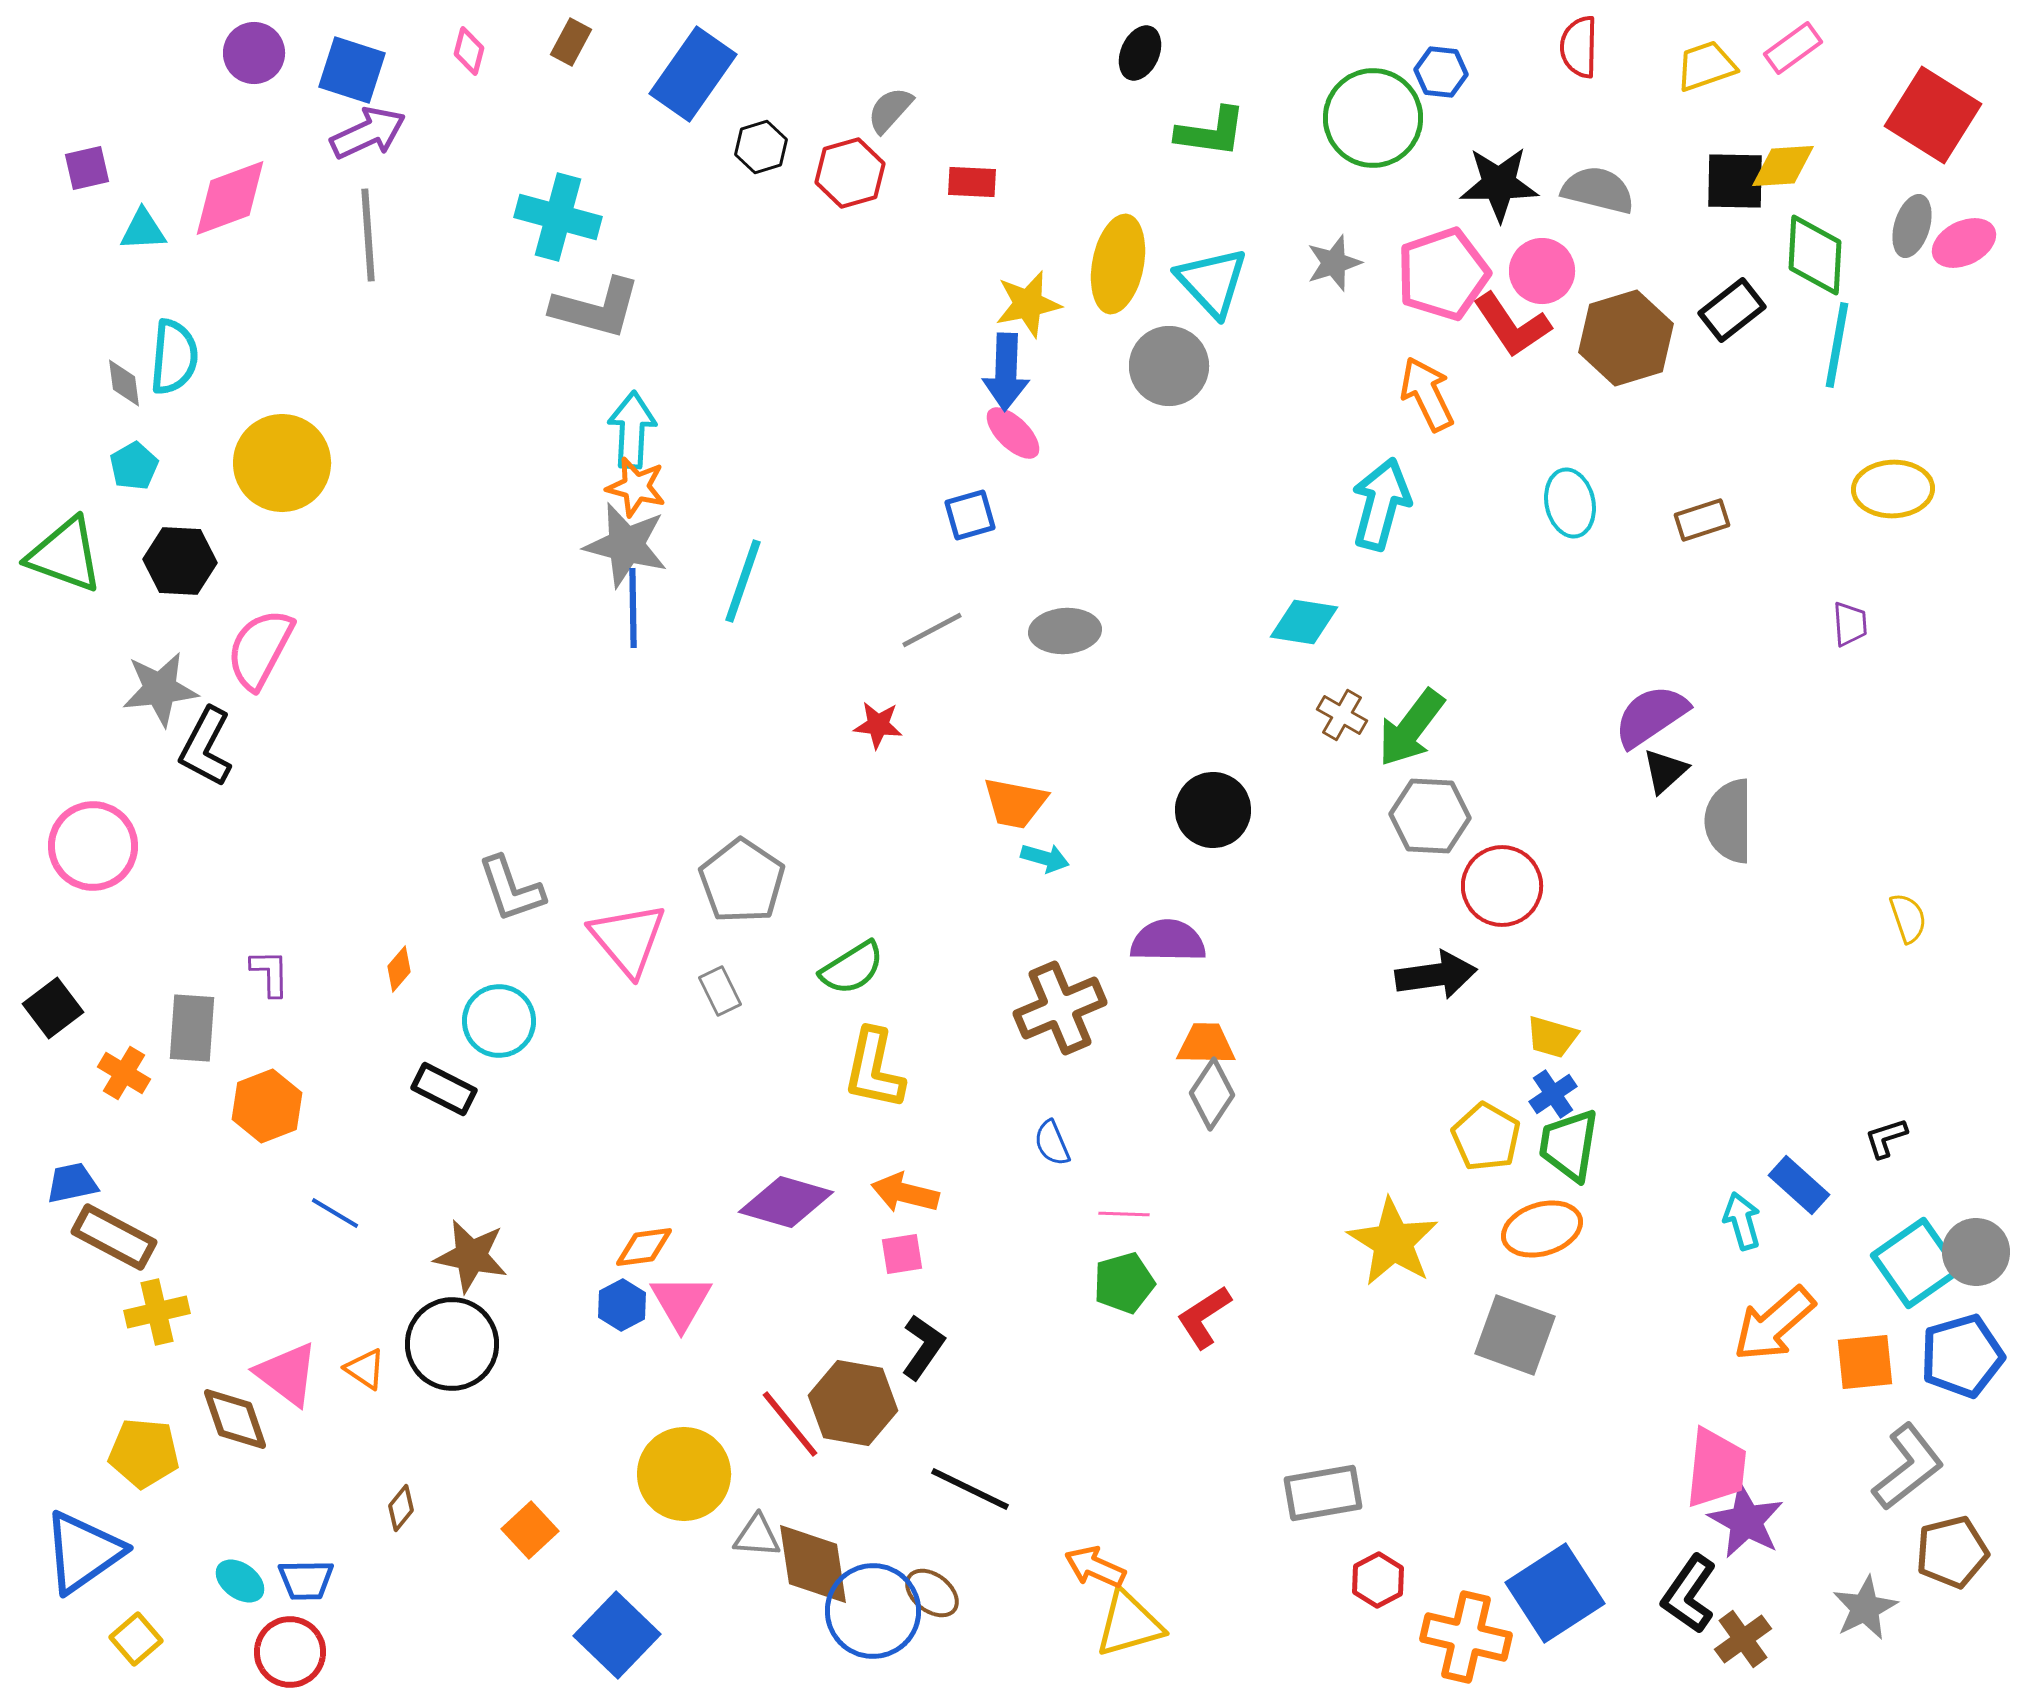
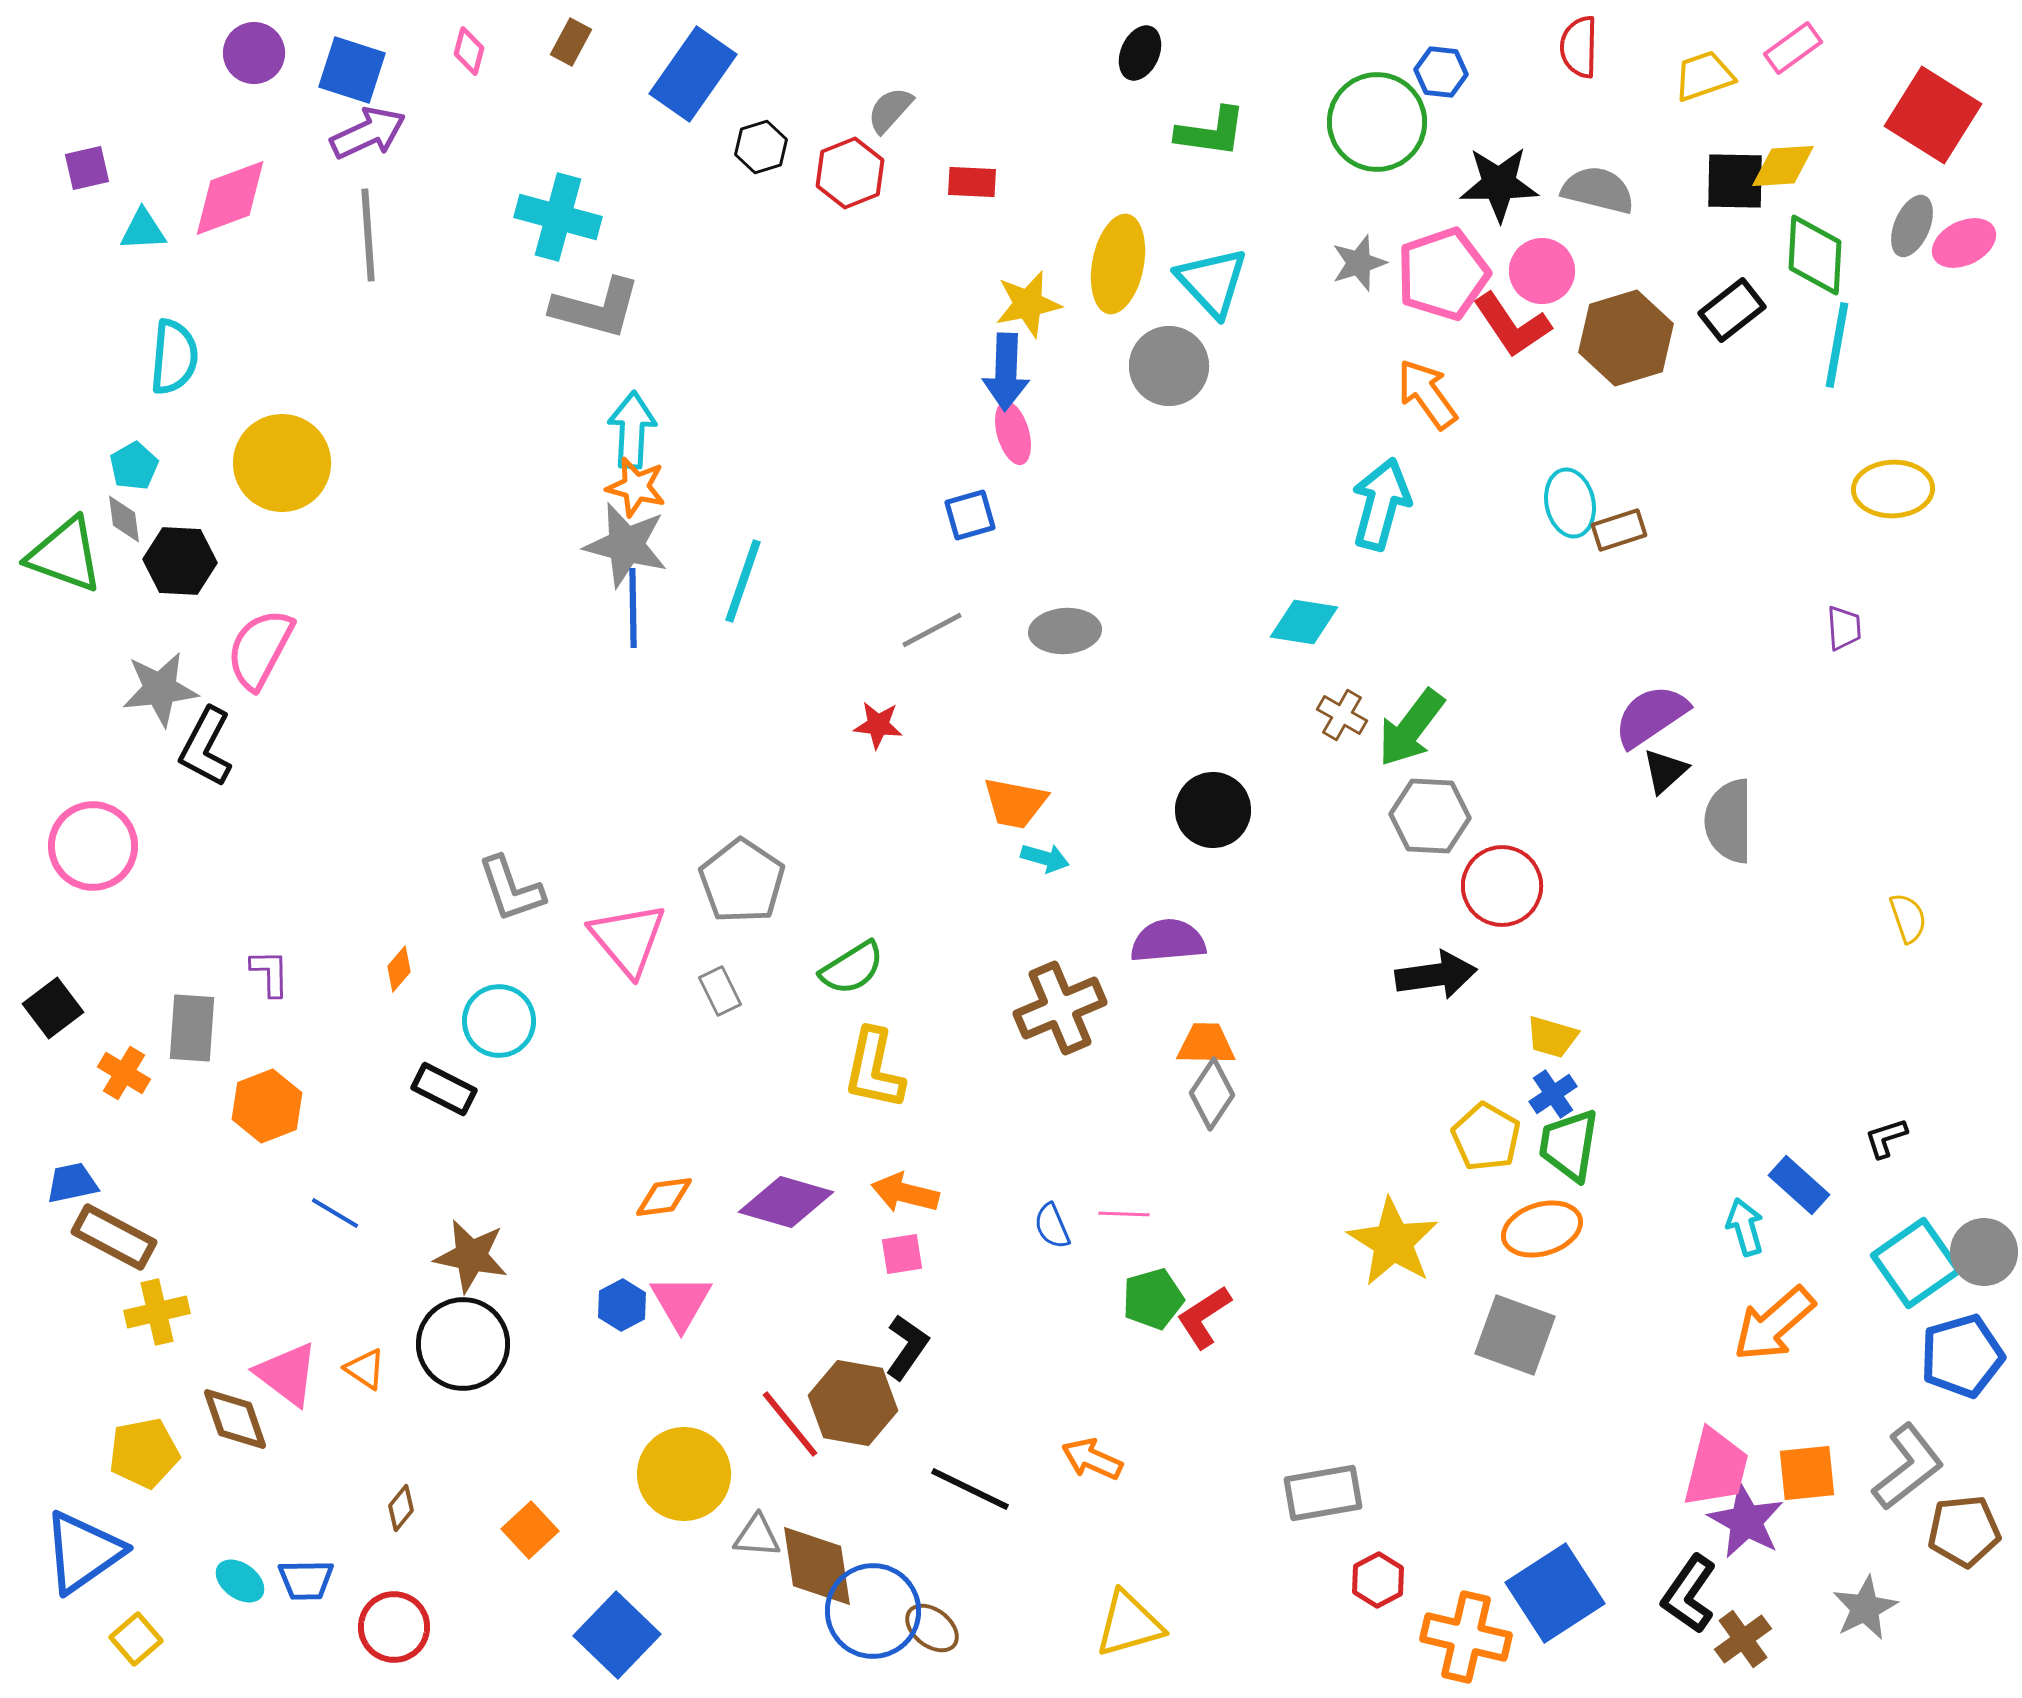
yellow trapezoid at (1706, 66): moved 2 px left, 10 px down
green circle at (1373, 118): moved 4 px right, 4 px down
red hexagon at (850, 173): rotated 6 degrees counterclockwise
gray ellipse at (1912, 226): rotated 6 degrees clockwise
gray star at (1334, 263): moved 25 px right
gray diamond at (124, 383): moved 136 px down
orange arrow at (1427, 394): rotated 10 degrees counterclockwise
pink ellipse at (1013, 433): rotated 30 degrees clockwise
brown rectangle at (1702, 520): moved 83 px left, 10 px down
purple trapezoid at (1850, 624): moved 6 px left, 4 px down
purple semicircle at (1168, 941): rotated 6 degrees counterclockwise
blue semicircle at (1052, 1143): moved 83 px down
cyan arrow at (1742, 1221): moved 3 px right, 6 px down
orange diamond at (644, 1247): moved 20 px right, 50 px up
gray circle at (1976, 1252): moved 8 px right
green pentagon at (1124, 1283): moved 29 px right, 16 px down
black circle at (452, 1344): moved 11 px right
black L-shape at (923, 1347): moved 16 px left
orange square at (1865, 1362): moved 58 px left, 111 px down
yellow pentagon at (144, 1453): rotated 16 degrees counterclockwise
pink trapezoid at (1716, 1468): rotated 8 degrees clockwise
brown pentagon at (1952, 1552): moved 12 px right, 21 px up; rotated 8 degrees clockwise
brown diamond at (813, 1564): moved 4 px right, 2 px down
orange arrow at (1095, 1567): moved 3 px left, 108 px up
brown ellipse at (932, 1593): moved 35 px down
red circle at (290, 1652): moved 104 px right, 25 px up
